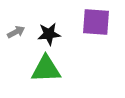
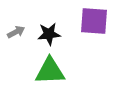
purple square: moved 2 px left, 1 px up
green triangle: moved 4 px right, 2 px down
